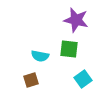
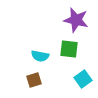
brown square: moved 3 px right
